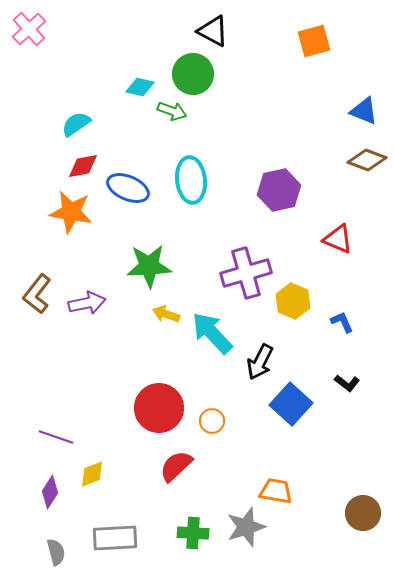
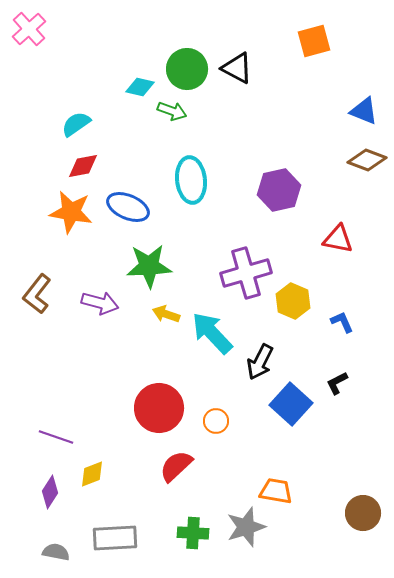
black triangle: moved 24 px right, 37 px down
green circle: moved 6 px left, 5 px up
blue ellipse: moved 19 px down
red triangle: rotated 12 degrees counterclockwise
purple arrow: moved 13 px right; rotated 27 degrees clockwise
black L-shape: moved 10 px left; rotated 115 degrees clockwise
orange circle: moved 4 px right
gray semicircle: rotated 64 degrees counterclockwise
